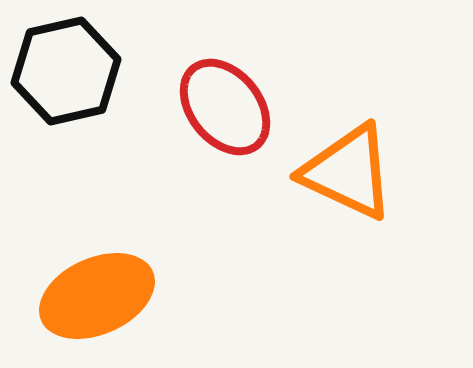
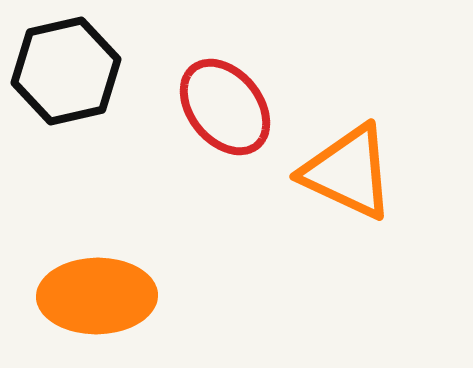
orange ellipse: rotated 23 degrees clockwise
